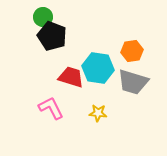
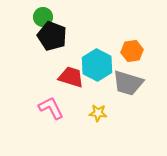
cyan hexagon: moved 1 px left, 3 px up; rotated 20 degrees clockwise
gray trapezoid: moved 5 px left, 1 px down
